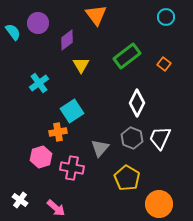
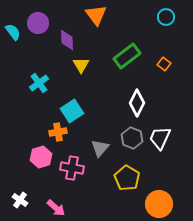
purple diamond: rotated 55 degrees counterclockwise
